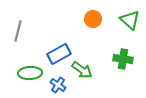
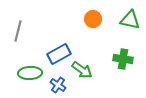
green triangle: rotated 30 degrees counterclockwise
